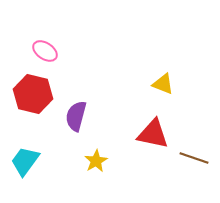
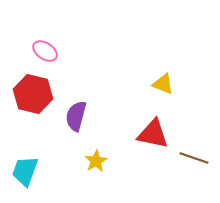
cyan trapezoid: moved 10 px down; rotated 16 degrees counterclockwise
